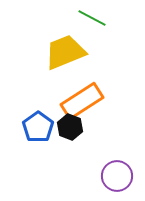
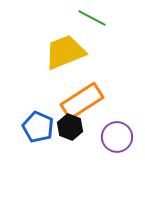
blue pentagon: rotated 12 degrees counterclockwise
purple circle: moved 39 px up
